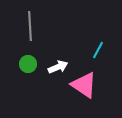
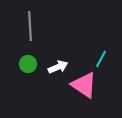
cyan line: moved 3 px right, 9 px down
